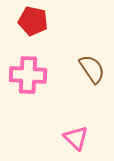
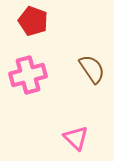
red pentagon: rotated 8 degrees clockwise
pink cross: rotated 18 degrees counterclockwise
